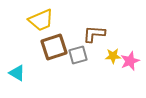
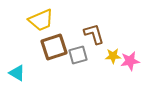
brown L-shape: rotated 70 degrees clockwise
pink star: rotated 12 degrees clockwise
